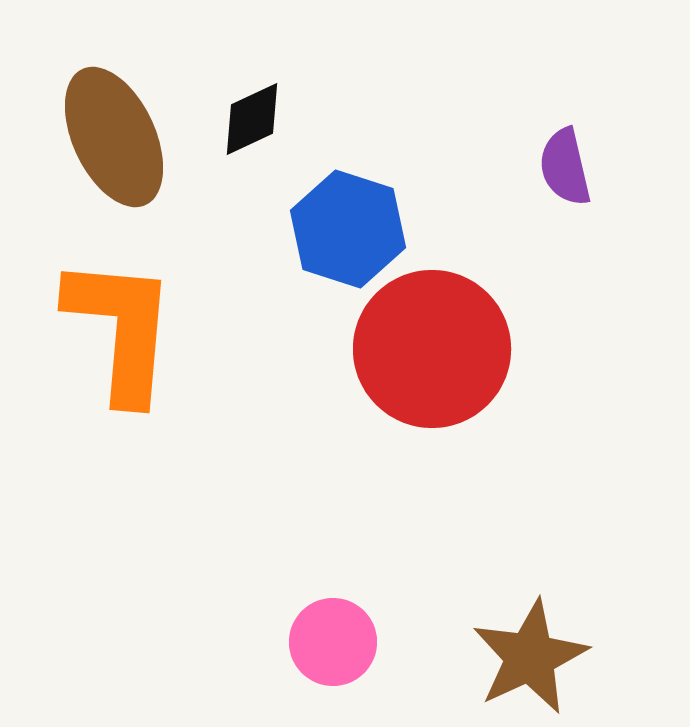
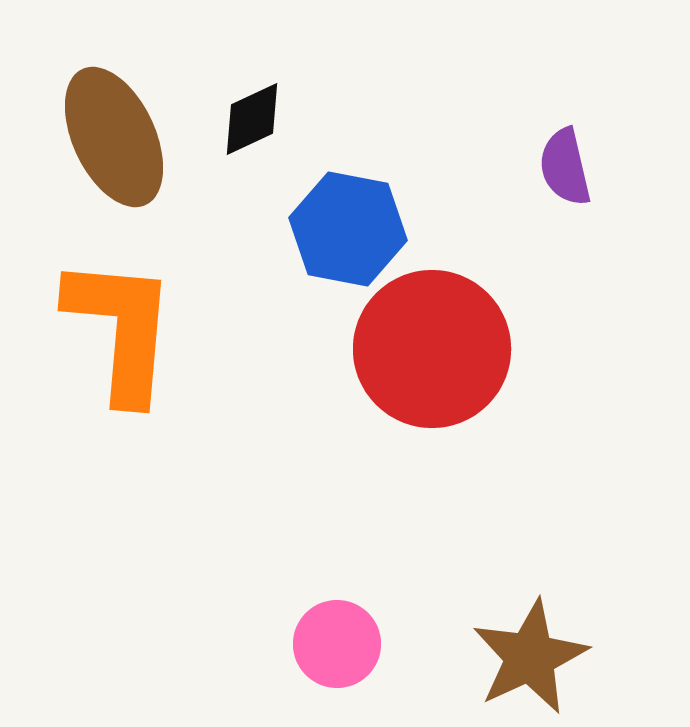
blue hexagon: rotated 7 degrees counterclockwise
pink circle: moved 4 px right, 2 px down
